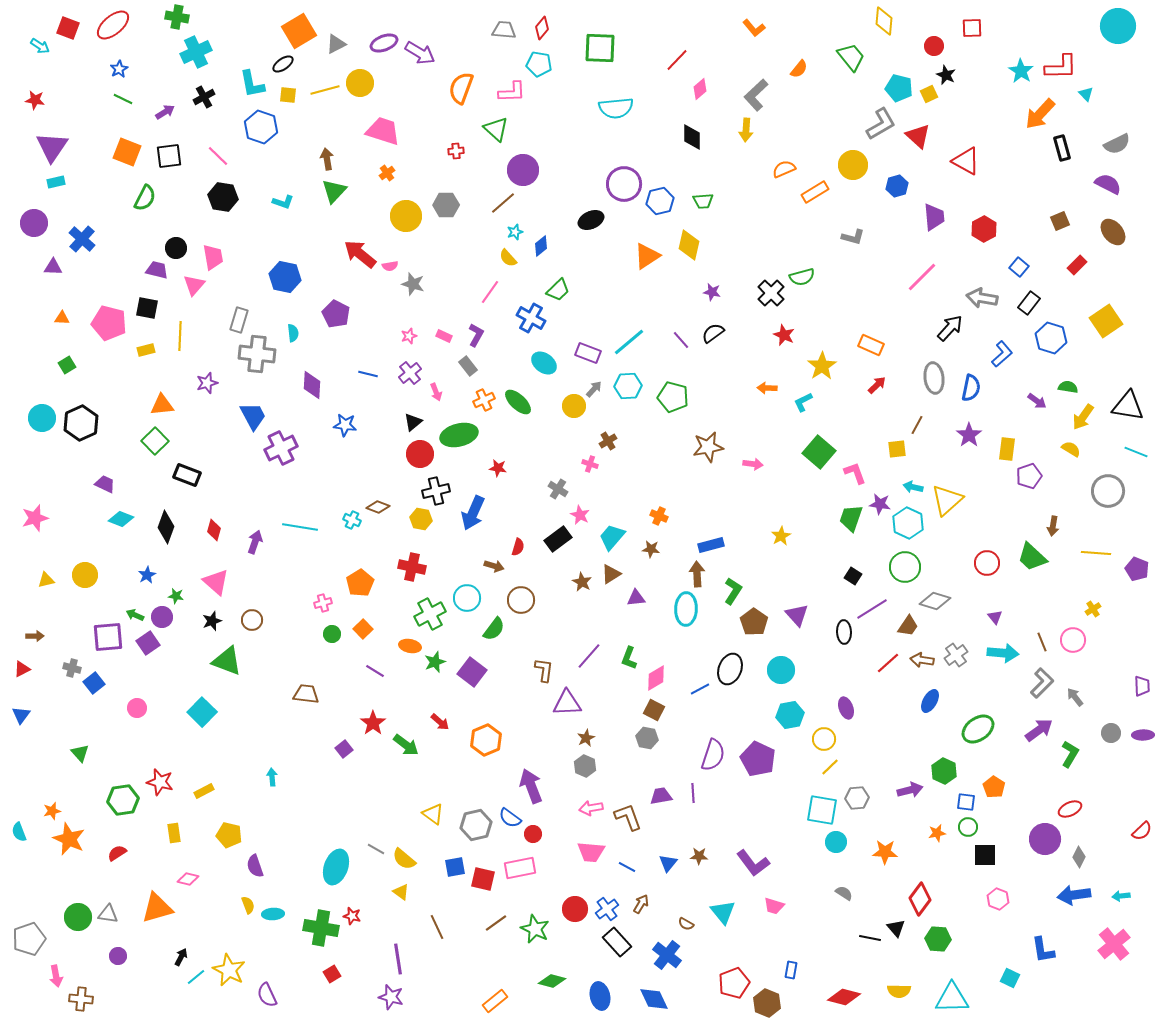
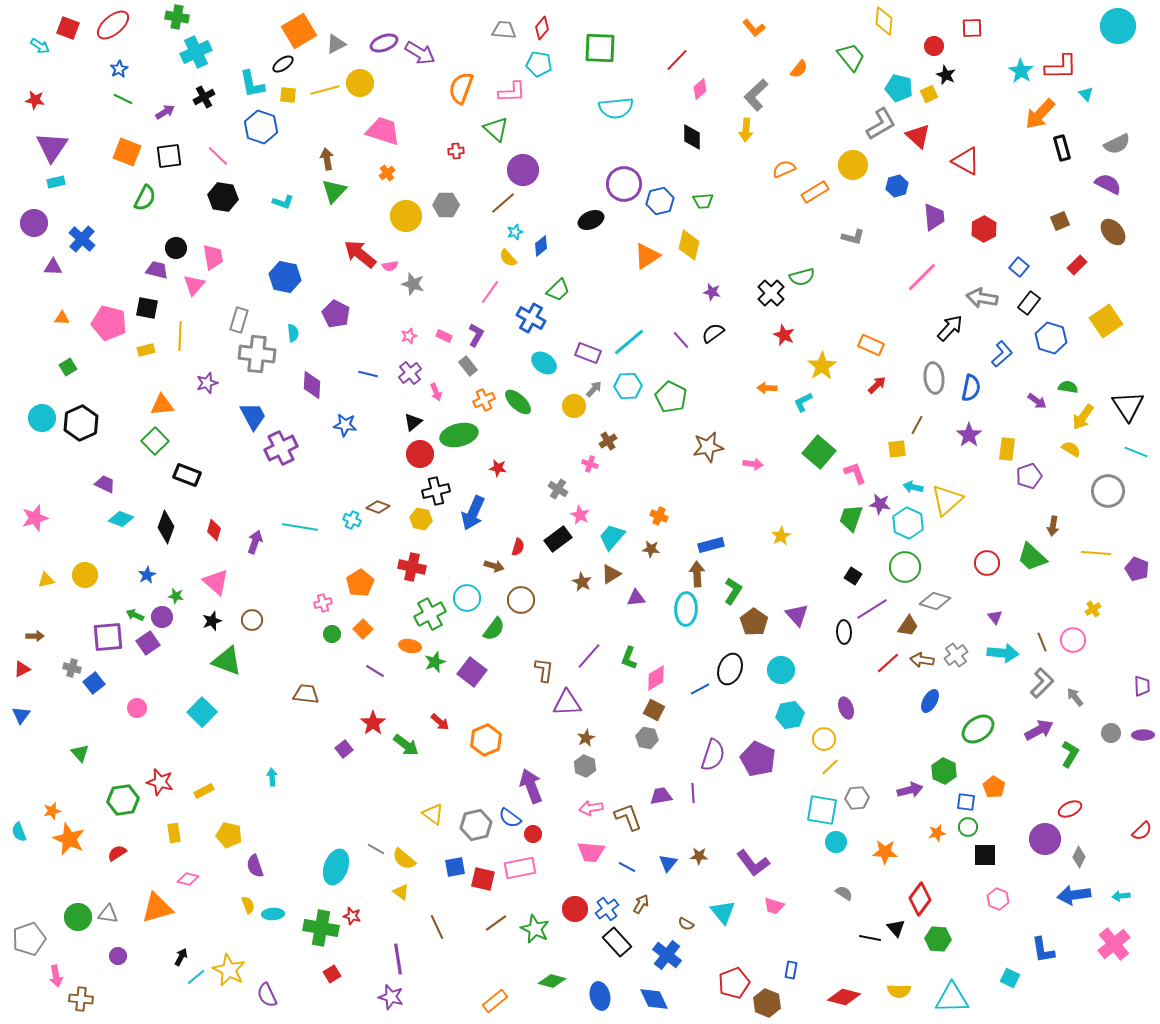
green square at (67, 365): moved 1 px right, 2 px down
green pentagon at (673, 397): moved 2 px left; rotated 12 degrees clockwise
black triangle at (1128, 406): rotated 48 degrees clockwise
purple arrow at (1039, 730): rotated 8 degrees clockwise
